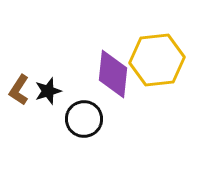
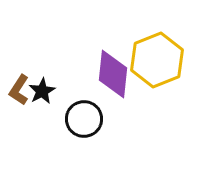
yellow hexagon: rotated 16 degrees counterclockwise
black star: moved 6 px left; rotated 12 degrees counterclockwise
